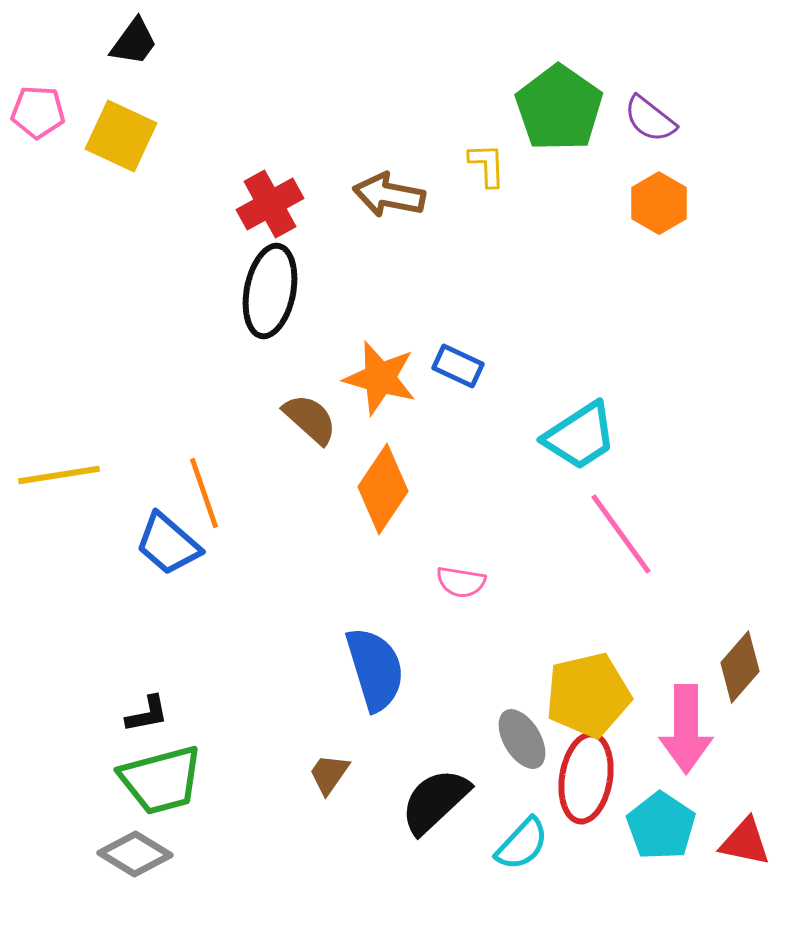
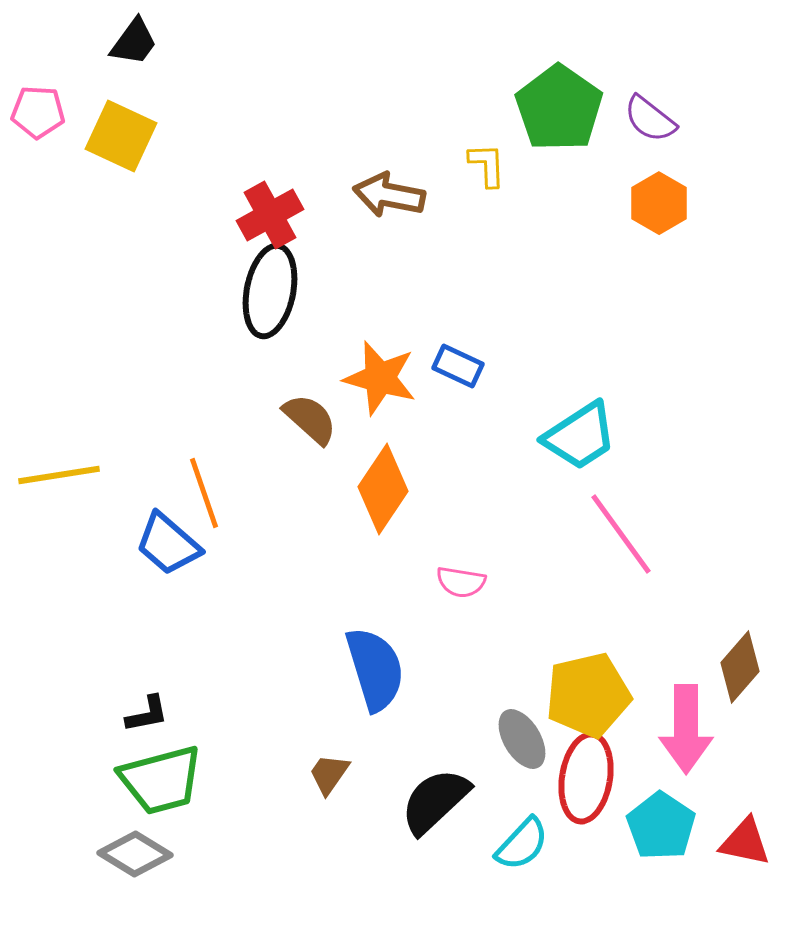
red cross: moved 11 px down
